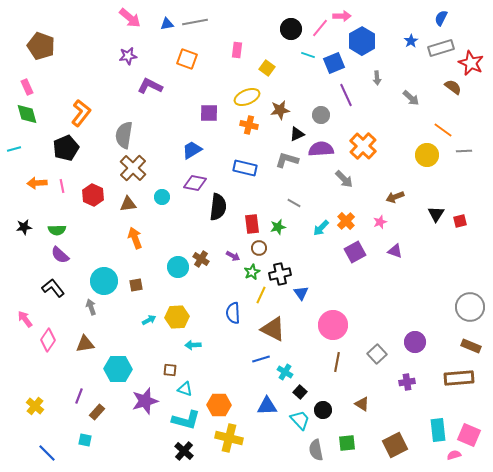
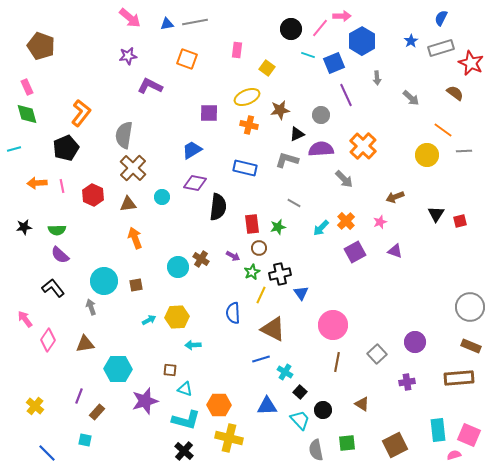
brown semicircle at (453, 87): moved 2 px right, 6 px down
